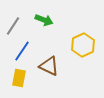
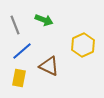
gray line: moved 2 px right, 1 px up; rotated 54 degrees counterclockwise
blue line: rotated 15 degrees clockwise
